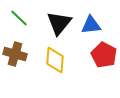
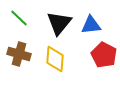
brown cross: moved 4 px right
yellow diamond: moved 1 px up
